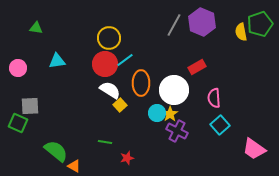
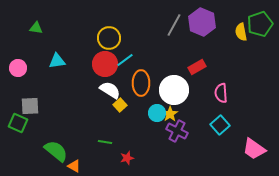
pink semicircle: moved 7 px right, 5 px up
